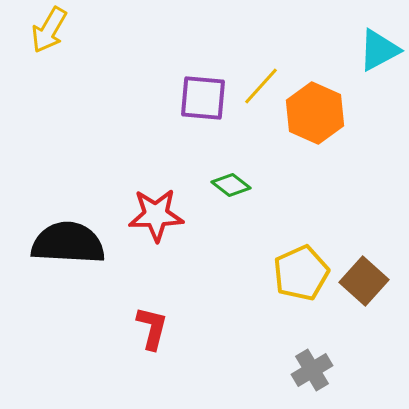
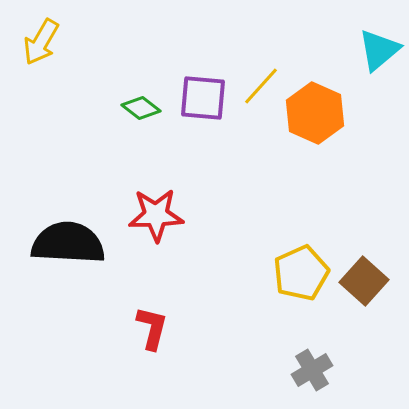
yellow arrow: moved 8 px left, 12 px down
cyan triangle: rotated 12 degrees counterclockwise
green diamond: moved 90 px left, 77 px up
